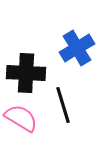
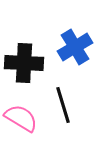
blue cross: moved 2 px left, 1 px up
black cross: moved 2 px left, 10 px up
